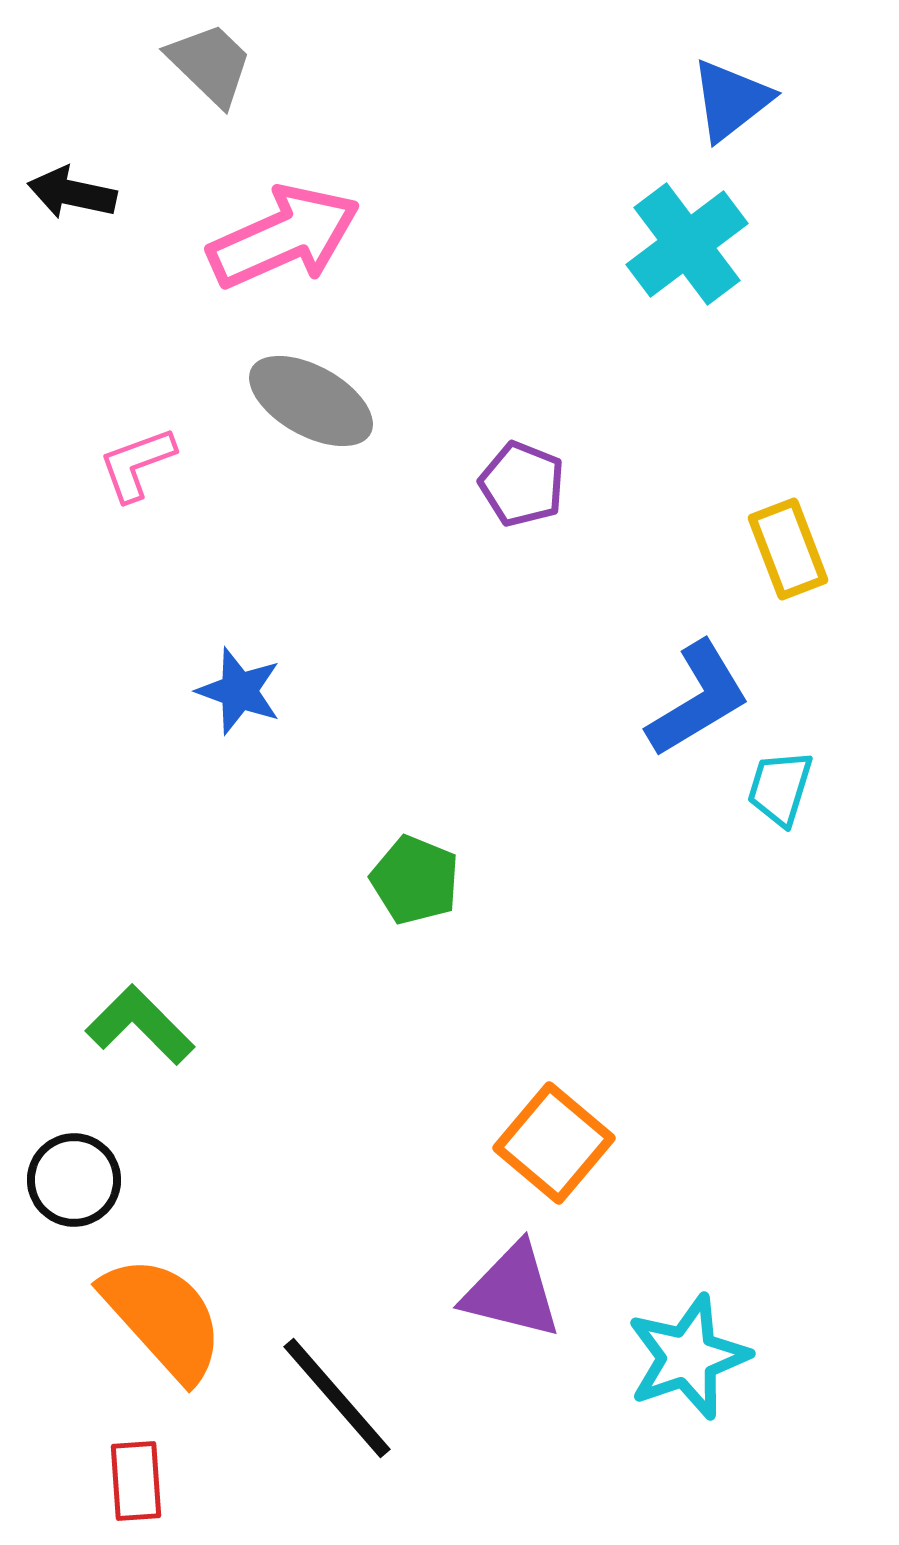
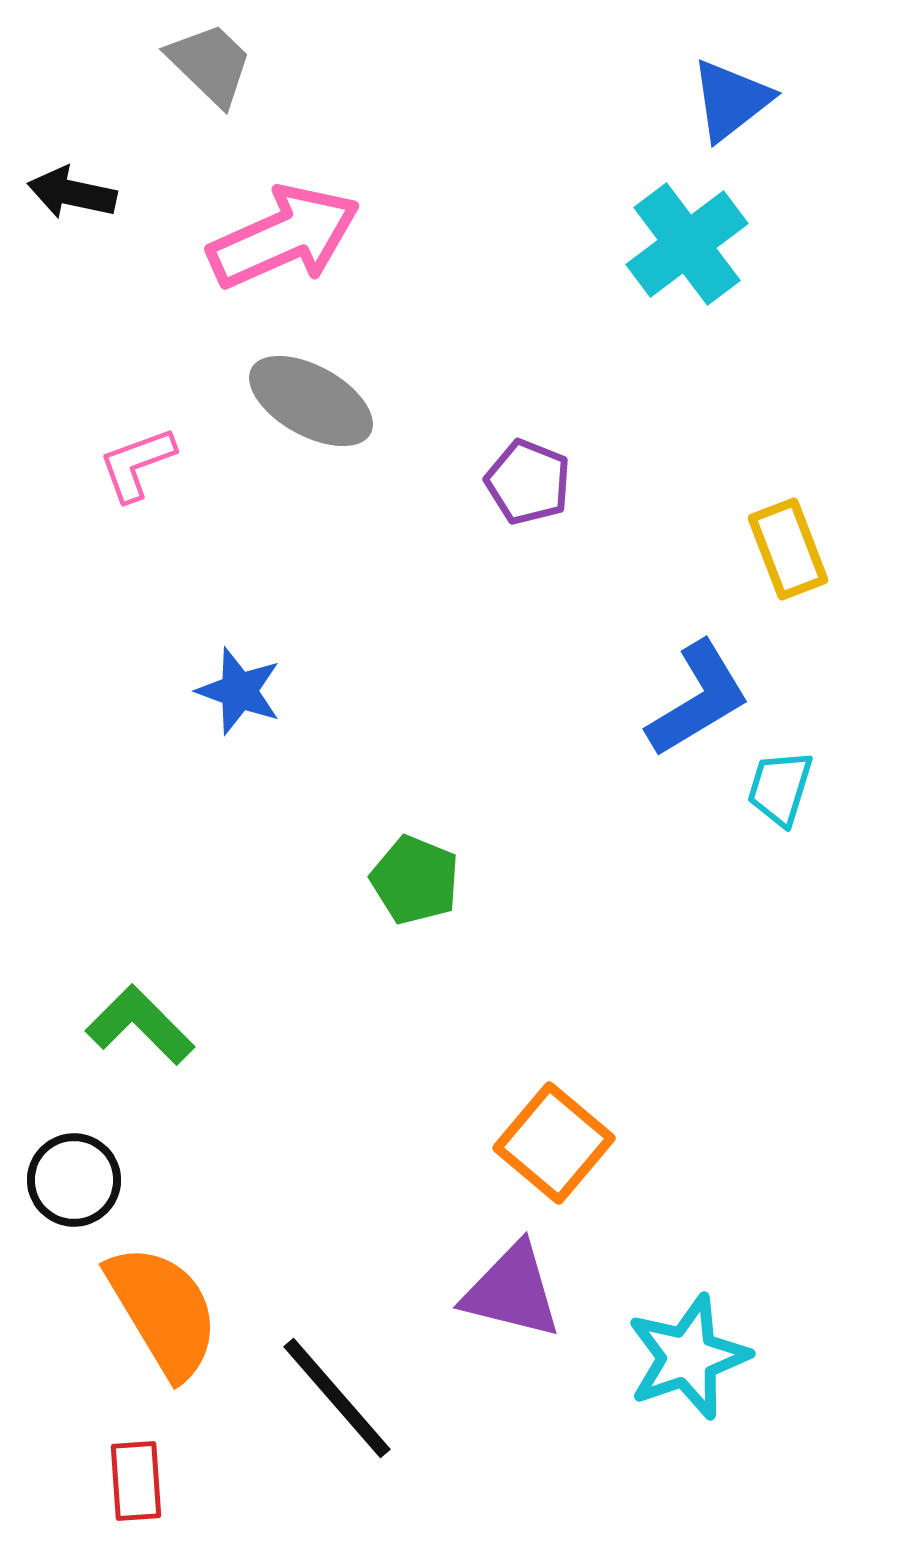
purple pentagon: moved 6 px right, 2 px up
orange semicircle: moved 7 px up; rotated 11 degrees clockwise
